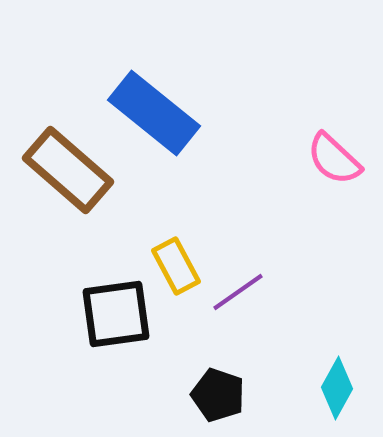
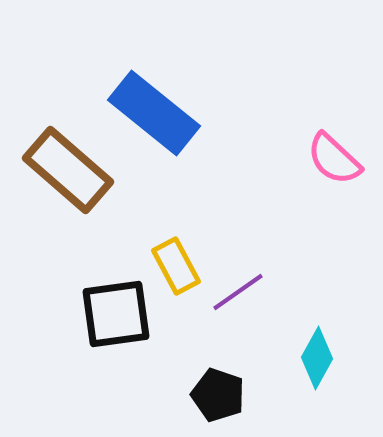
cyan diamond: moved 20 px left, 30 px up
